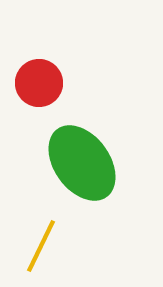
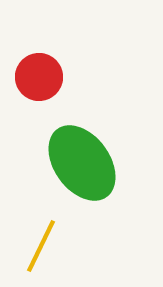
red circle: moved 6 px up
